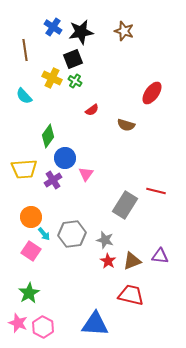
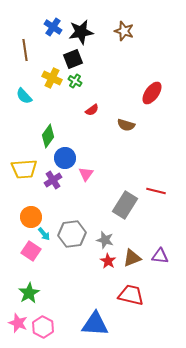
brown triangle: moved 3 px up
